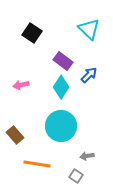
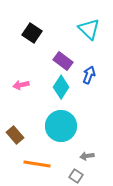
blue arrow: rotated 24 degrees counterclockwise
